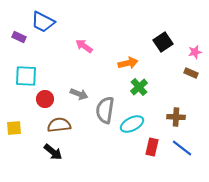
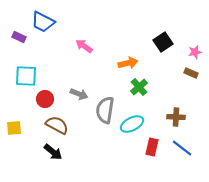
brown semicircle: moved 2 px left; rotated 35 degrees clockwise
